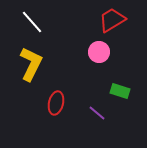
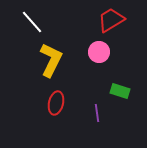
red trapezoid: moved 1 px left
yellow L-shape: moved 20 px right, 4 px up
purple line: rotated 42 degrees clockwise
